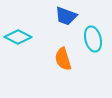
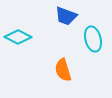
orange semicircle: moved 11 px down
